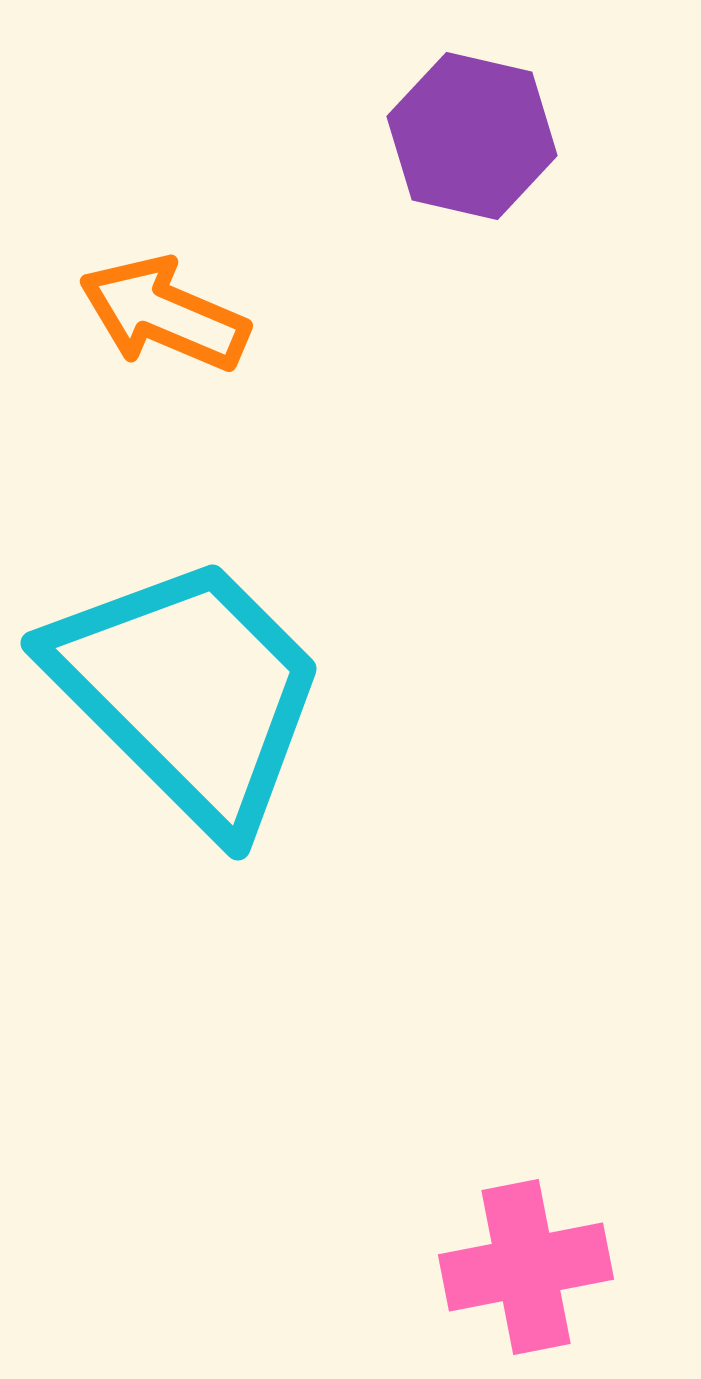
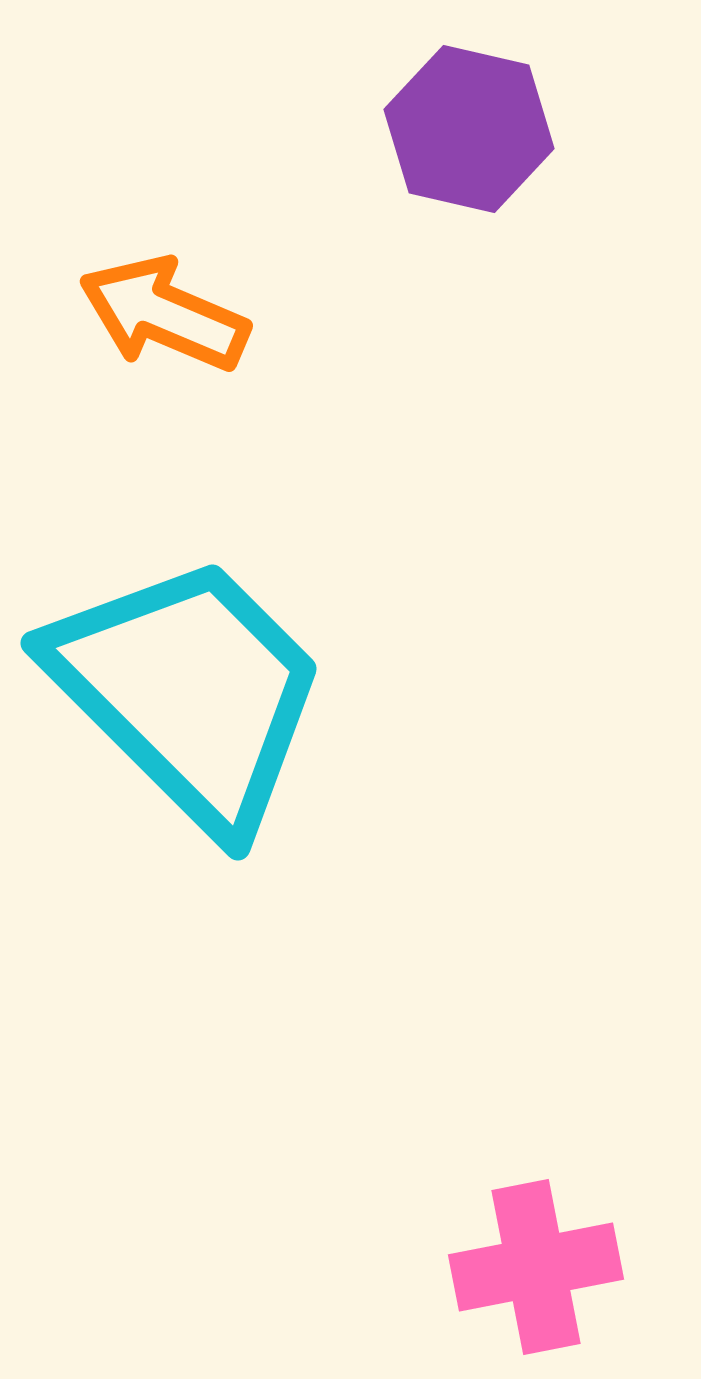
purple hexagon: moved 3 px left, 7 px up
pink cross: moved 10 px right
